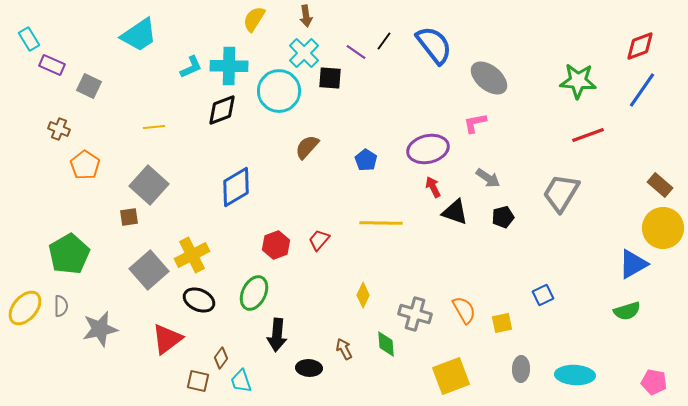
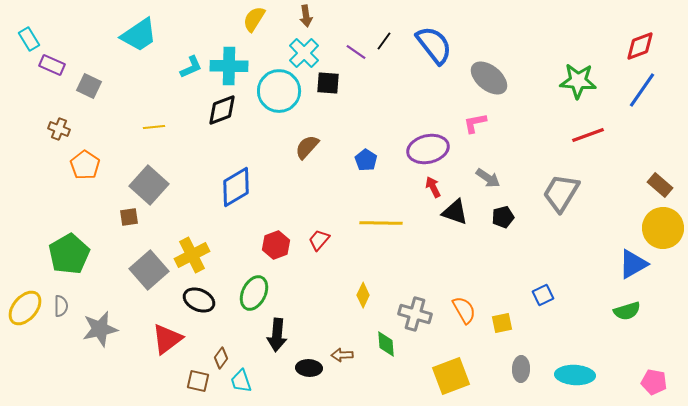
black square at (330, 78): moved 2 px left, 5 px down
brown arrow at (344, 349): moved 2 px left, 6 px down; rotated 65 degrees counterclockwise
